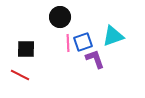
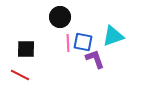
blue square: rotated 30 degrees clockwise
